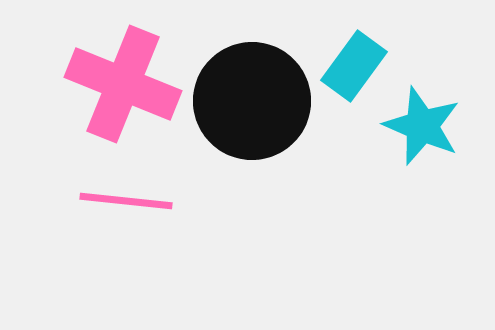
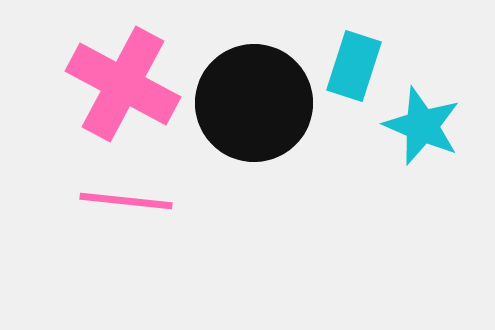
cyan rectangle: rotated 18 degrees counterclockwise
pink cross: rotated 6 degrees clockwise
black circle: moved 2 px right, 2 px down
